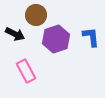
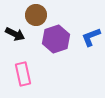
blue L-shape: rotated 105 degrees counterclockwise
pink rectangle: moved 3 px left, 3 px down; rotated 15 degrees clockwise
